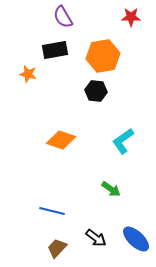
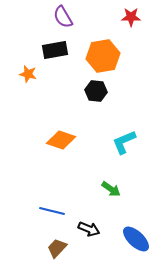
cyan L-shape: moved 1 px right, 1 px down; rotated 12 degrees clockwise
black arrow: moved 7 px left, 9 px up; rotated 15 degrees counterclockwise
